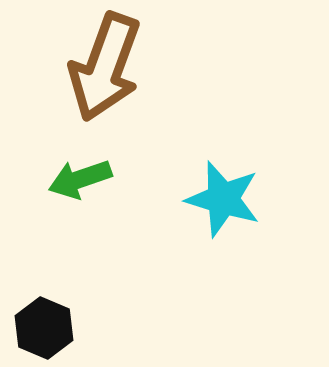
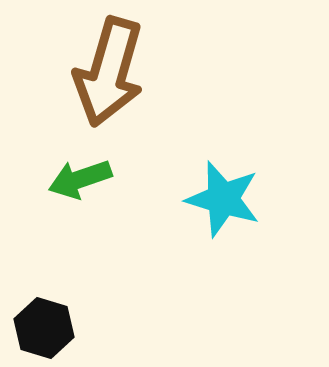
brown arrow: moved 4 px right, 5 px down; rotated 4 degrees counterclockwise
black hexagon: rotated 6 degrees counterclockwise
